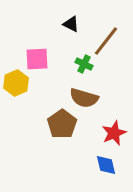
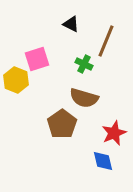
brown line: rotated 16 degrees counterclockwise
pink square: rotated 15 degrees counterclockwise
yellow hexagon: moved 3 px up; rotated 15 degrees counterclockwise
blue diamond: moved 3 px left, 4 px up
